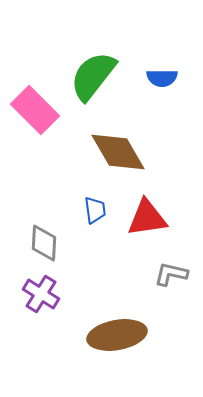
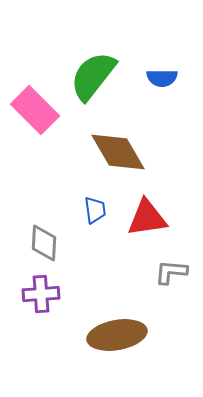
gray L-shape: moved 2 px up; rotated 8 degrees counterclockwise
purple cross: rotated 36 degrees counterclockwise
